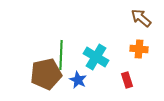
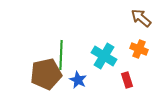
orange cross: rotated 18 degrees clockwise
cyan cross: moved 8 px right, 1 px up
